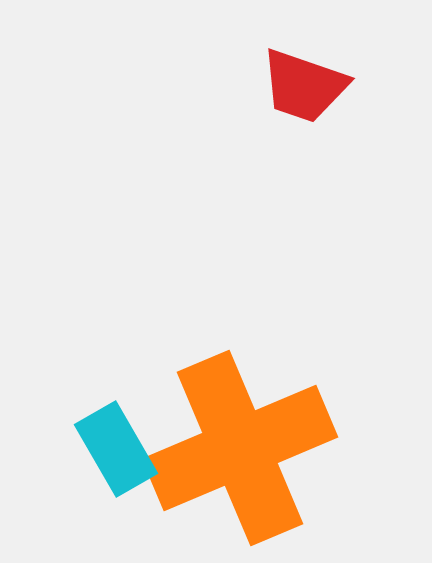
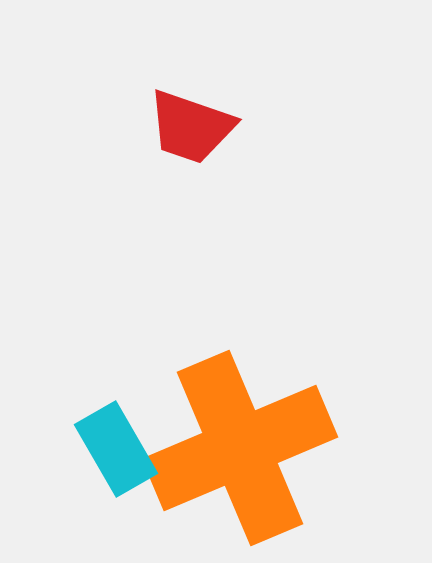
red trapezoid: moved 113 px left, 41 px down
